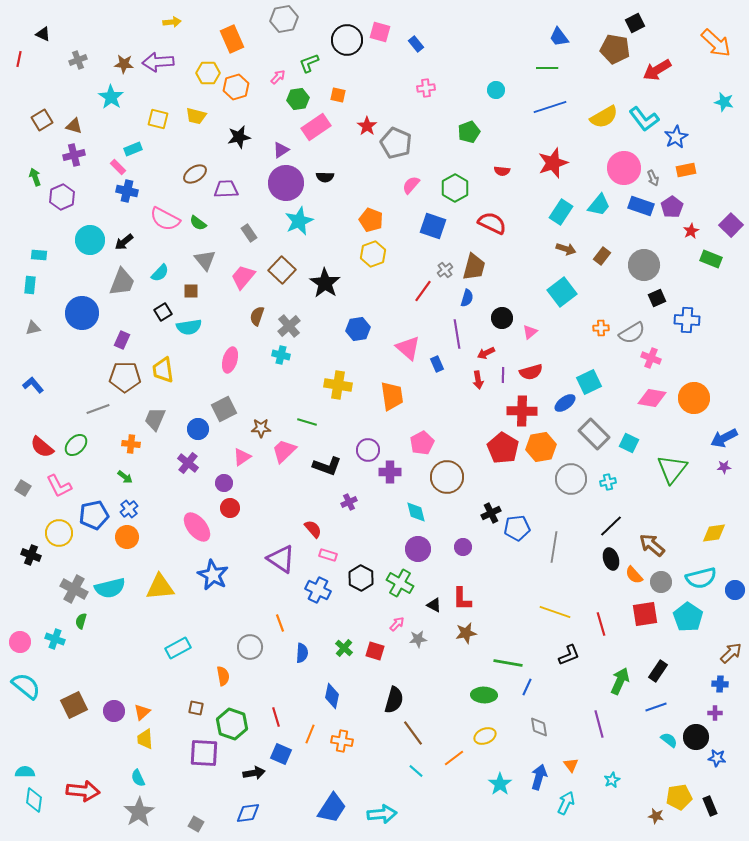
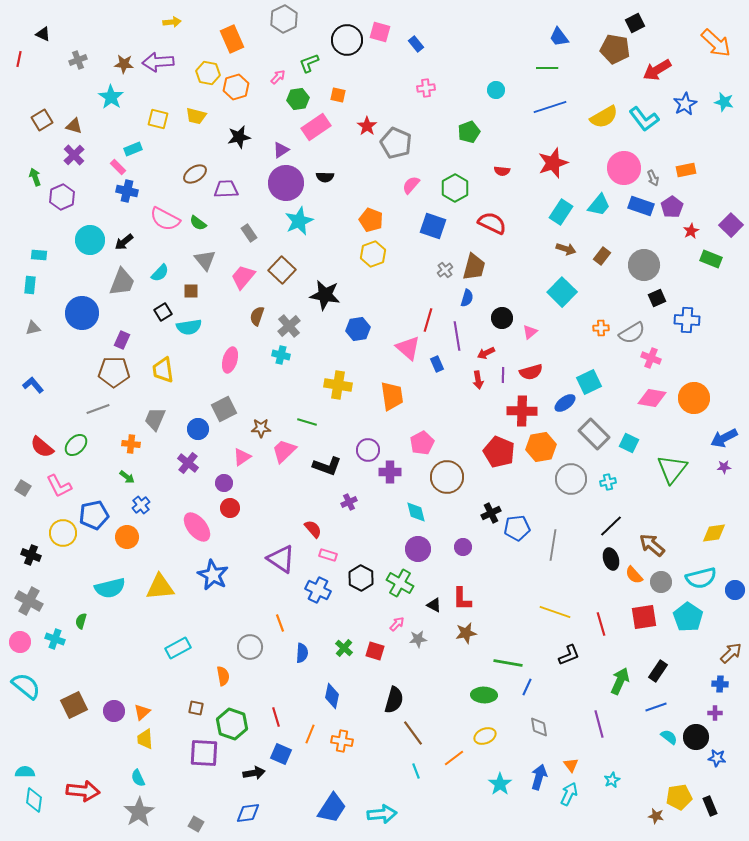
gray hexagon at (284, 19): rotated 16 degrees counterclockwise
yellow hexagon at (208, 73): rotated 10 degrees clockwise
blue star at (676, 137): moved 9 px right, 33 px up
purple cross at (74, 155): rotated 30 degrees counterclockwise
black star at (325, 283): moved 12 px down; rotated 24 degrees counterclockwise
red line at (423, 291): moved 5 px right, 29 px down; rotated 20 degrees counterclockwise
cyan square at (562, 292): rotated 8 degrees counterclockwise
purple line at (457, 334): moved 2 px down
brown pentagon at (125, 377): moved 11 px left, 5 px up
red pentagon at (503, 448): moved 4 px left, 4 px down; rotated 8 degrees counterclockwise
green arrow at (125, 477): moved 2 px right
blue cross at (129, 509): moved 12 px right, 4 px up
yellow circle at (59, 533): moved 4 px right
gray line at (554, 547): moved 1 px left, 2 px up
gray cross at (74, 589): moved 45 px left, 12 px down
red square at (645, 614): moved 1 px left, 3 px down
cyan semicircle at (669, 740): moved 3 px up
cyan line at (416, 771): rotated 28 degrees clockwise
cyan arrow at (566, 803): moved 3 px right, 9 px up
